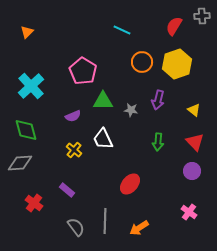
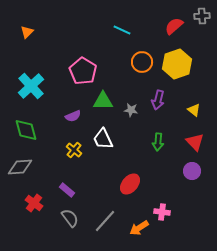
red semicircle: rotated 18 degrees clockwise
gray diamond: moved 4 px down
pink cross: moved 27 px left; rotated 28 degrees counterclockwise
gray line: rotated 40 degrees clockwise
gray semicircle: moved 6 px left, 9 px up
